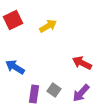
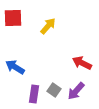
red square: moved 2 px up; rotated 24 degrees clockwise
yellow arrow: rotated 18 degrees counterclockwise
purple arrow: moved 5 px left, 2 px up
